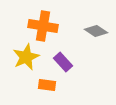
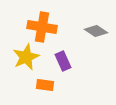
orange cross: moved 1 px left, 1 px down
purple rectangle: moved 1 px up; rotated 18 degrees clockwise
orange rectangle: moved 2 px left
